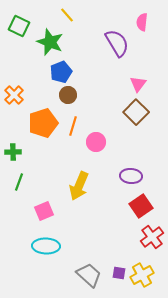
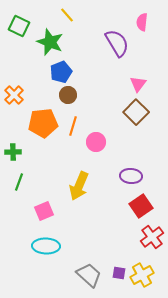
orange pentagon: rotated 12 degrees clockwise
